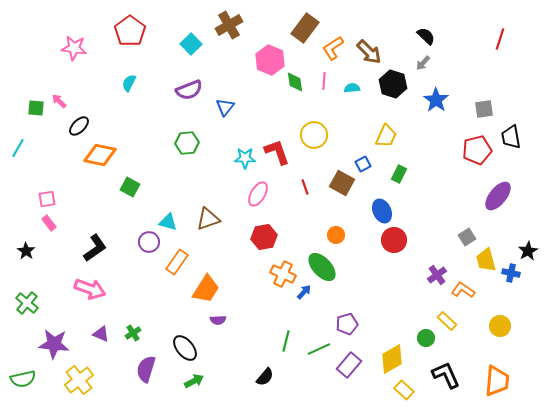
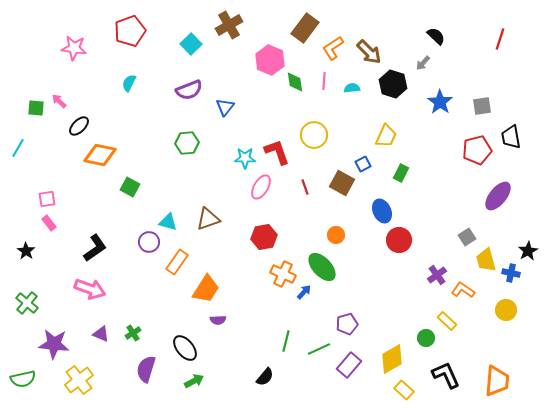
red pentagon at (130, 31): rotated 16 degrees clockwise
black semicircle at (426, 36): moved 10 px right
blue star at (436, 100): moved 4 px right, 2 px down
gray square at (484, 109): moved 2 px left, 3 px up
green rectangle at (399, 174): moved 2 px right, 1 px up
pink ellipse at (258, 194): moved 3 px right, 7 px up
red circle at (394, 240): moved 5 px right
yellow circle at (500, 326): moved 6 px right, 16 px up
